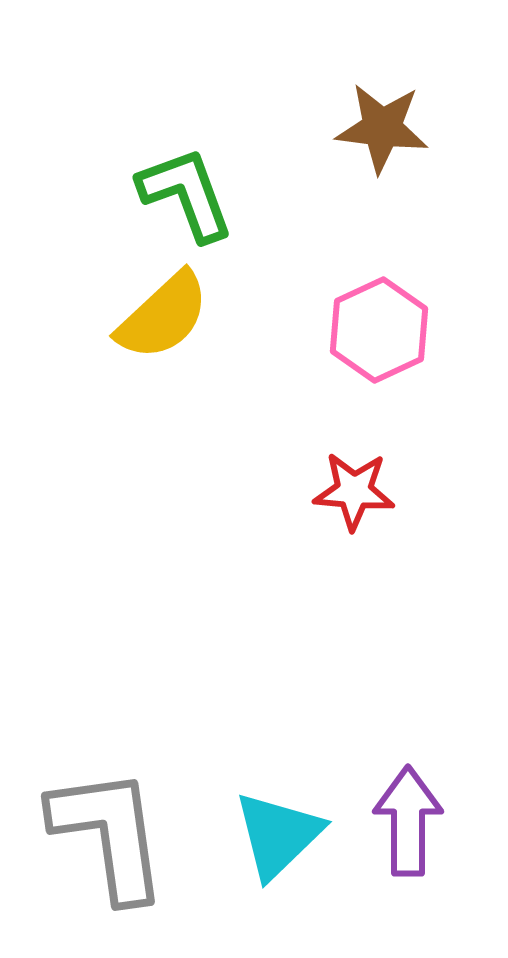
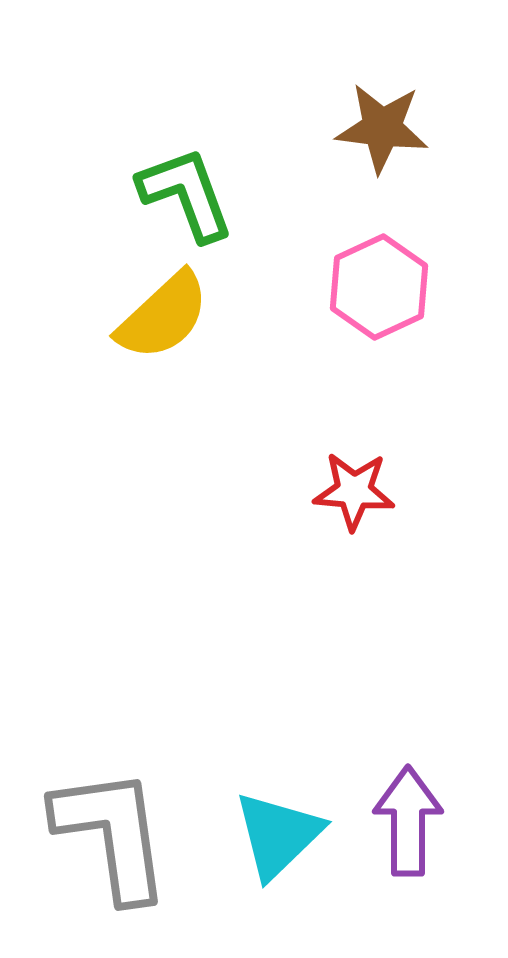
pink hexagon: moved 43 px up
gray L-shape: moved 3 px right
